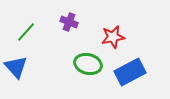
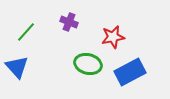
blue triangle: moved 1 px right
